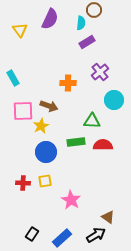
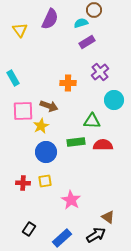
cyan semicircle: rotated 112 degrees counterclockwise
black rectangle: moved 3 px left, 5 px up
